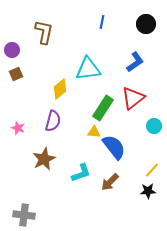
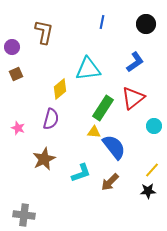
purple circle: moved 3 px up
purple semicircle: moved 2 px left, 2 px up
